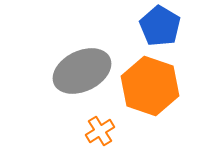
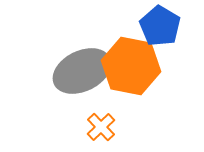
orange hexagon: moved 19 px left, 20 px up; rotated 8 degrees counterclockwise
orange cross: moved 1 px right, 4 px up; rotated 12 degrees counterclockwise
